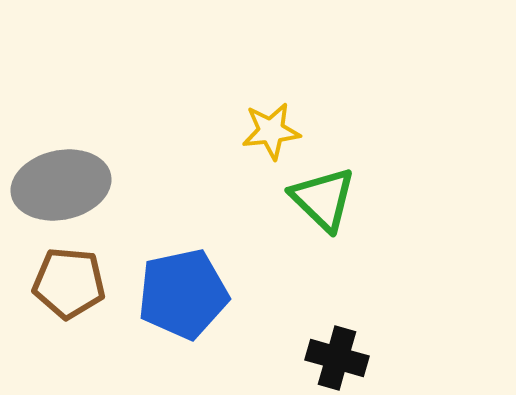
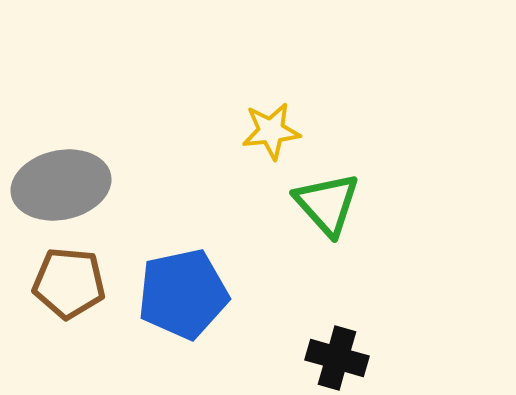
green triangle: moved 4 px right, 5 px down; rotated 4 degrees clockwise
